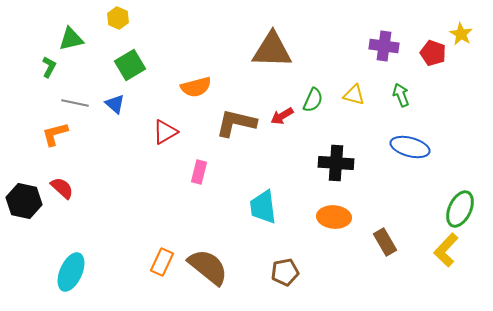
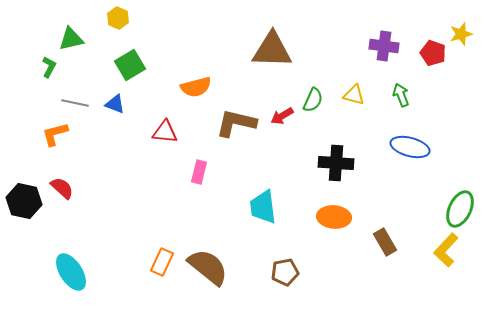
yellow star: rotated 25 degrees clockwise
blue triangle: rotated 20 degrees counterclockwise
red triangle: rotated 36 degrees clockwise
cyan ellipse: rotated 57 degrees counterclockwise
